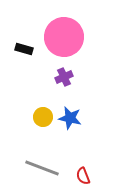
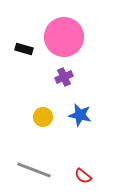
blue star: moved 10 px right, 3 px up
gray line: moved 8 px left, 2 px down
red semicircle: rotated 30 degrees counterclockwise
